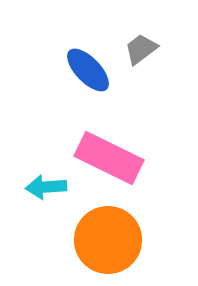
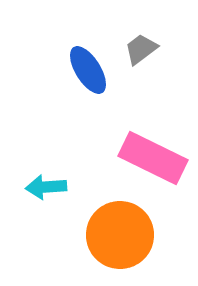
blue ellipse: rotated 12 degrees clockwise
pink rectangle: moved 44 px right
orange circle: moved 12 px right, 5 px up
